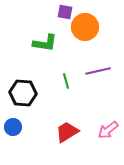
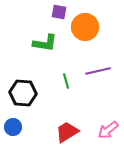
purple square: moved 6 px left
